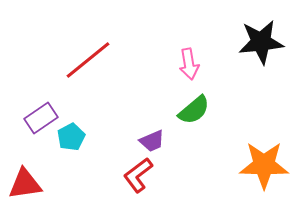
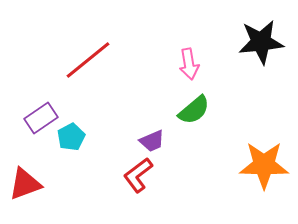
red triangle: rotated 12 degrees counterclockwise
